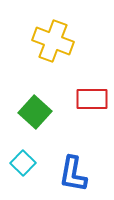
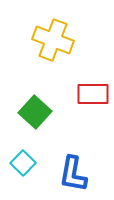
yellow cross: moved 1 px up
red rectangle: moved 1 px right, 5 px up
